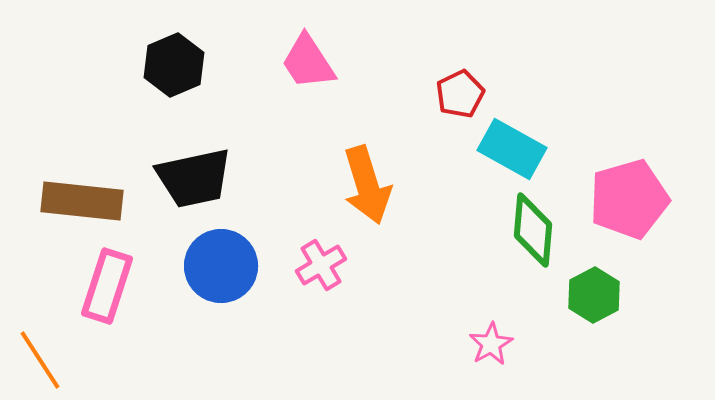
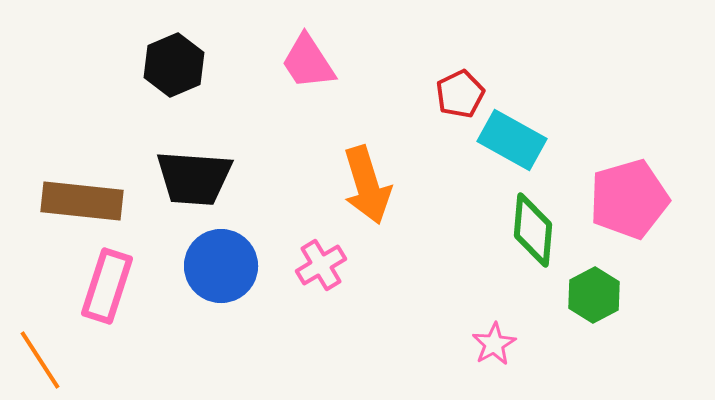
cyan rectangle: moved 9 px up
black trapezoid: rotated 16 degrees clockwise
pink star: moved 3 px right
